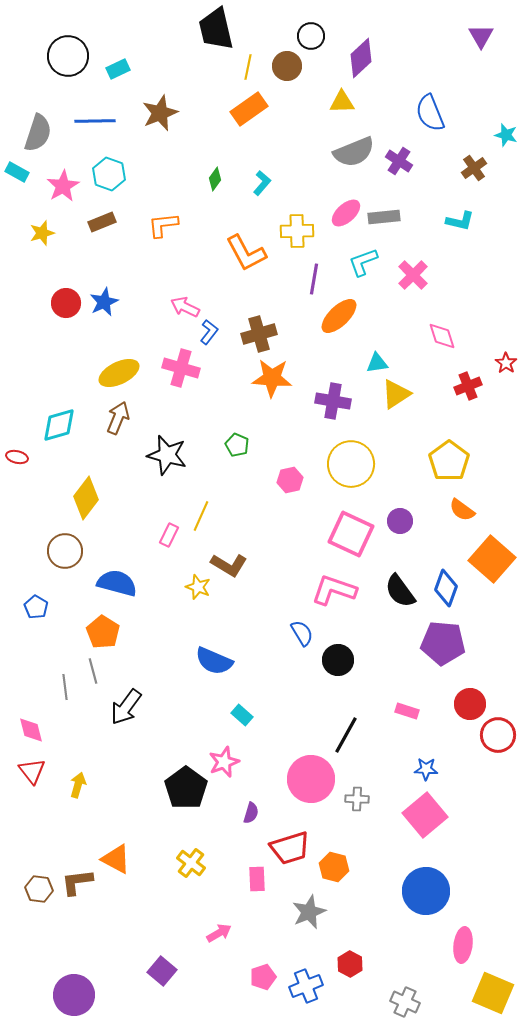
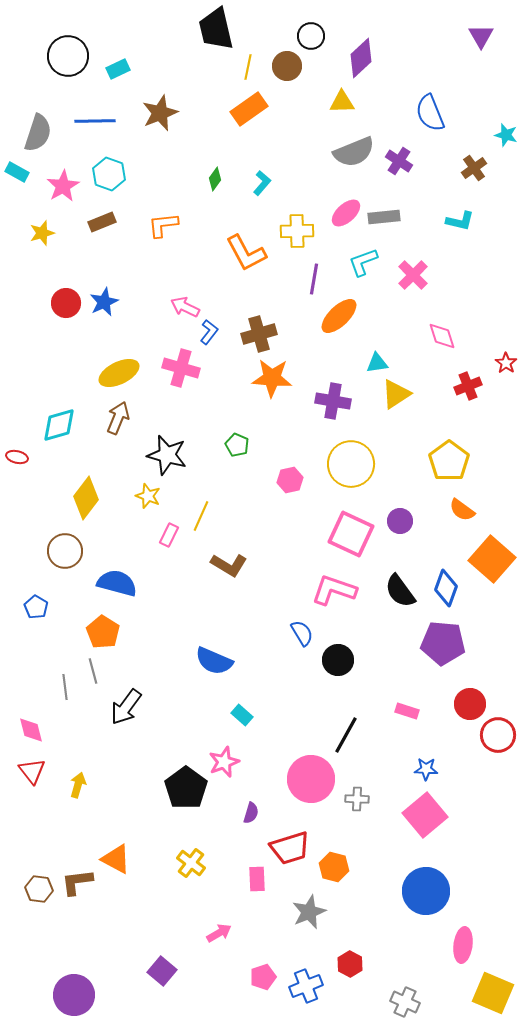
yellow star at (198, 587): moved 50 px left, 91 px up
